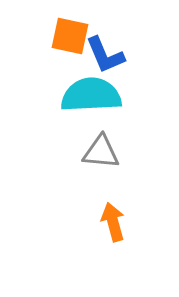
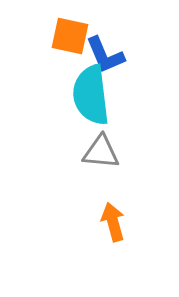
cyan semicircle: rotated 94 degrees counterclockwise
